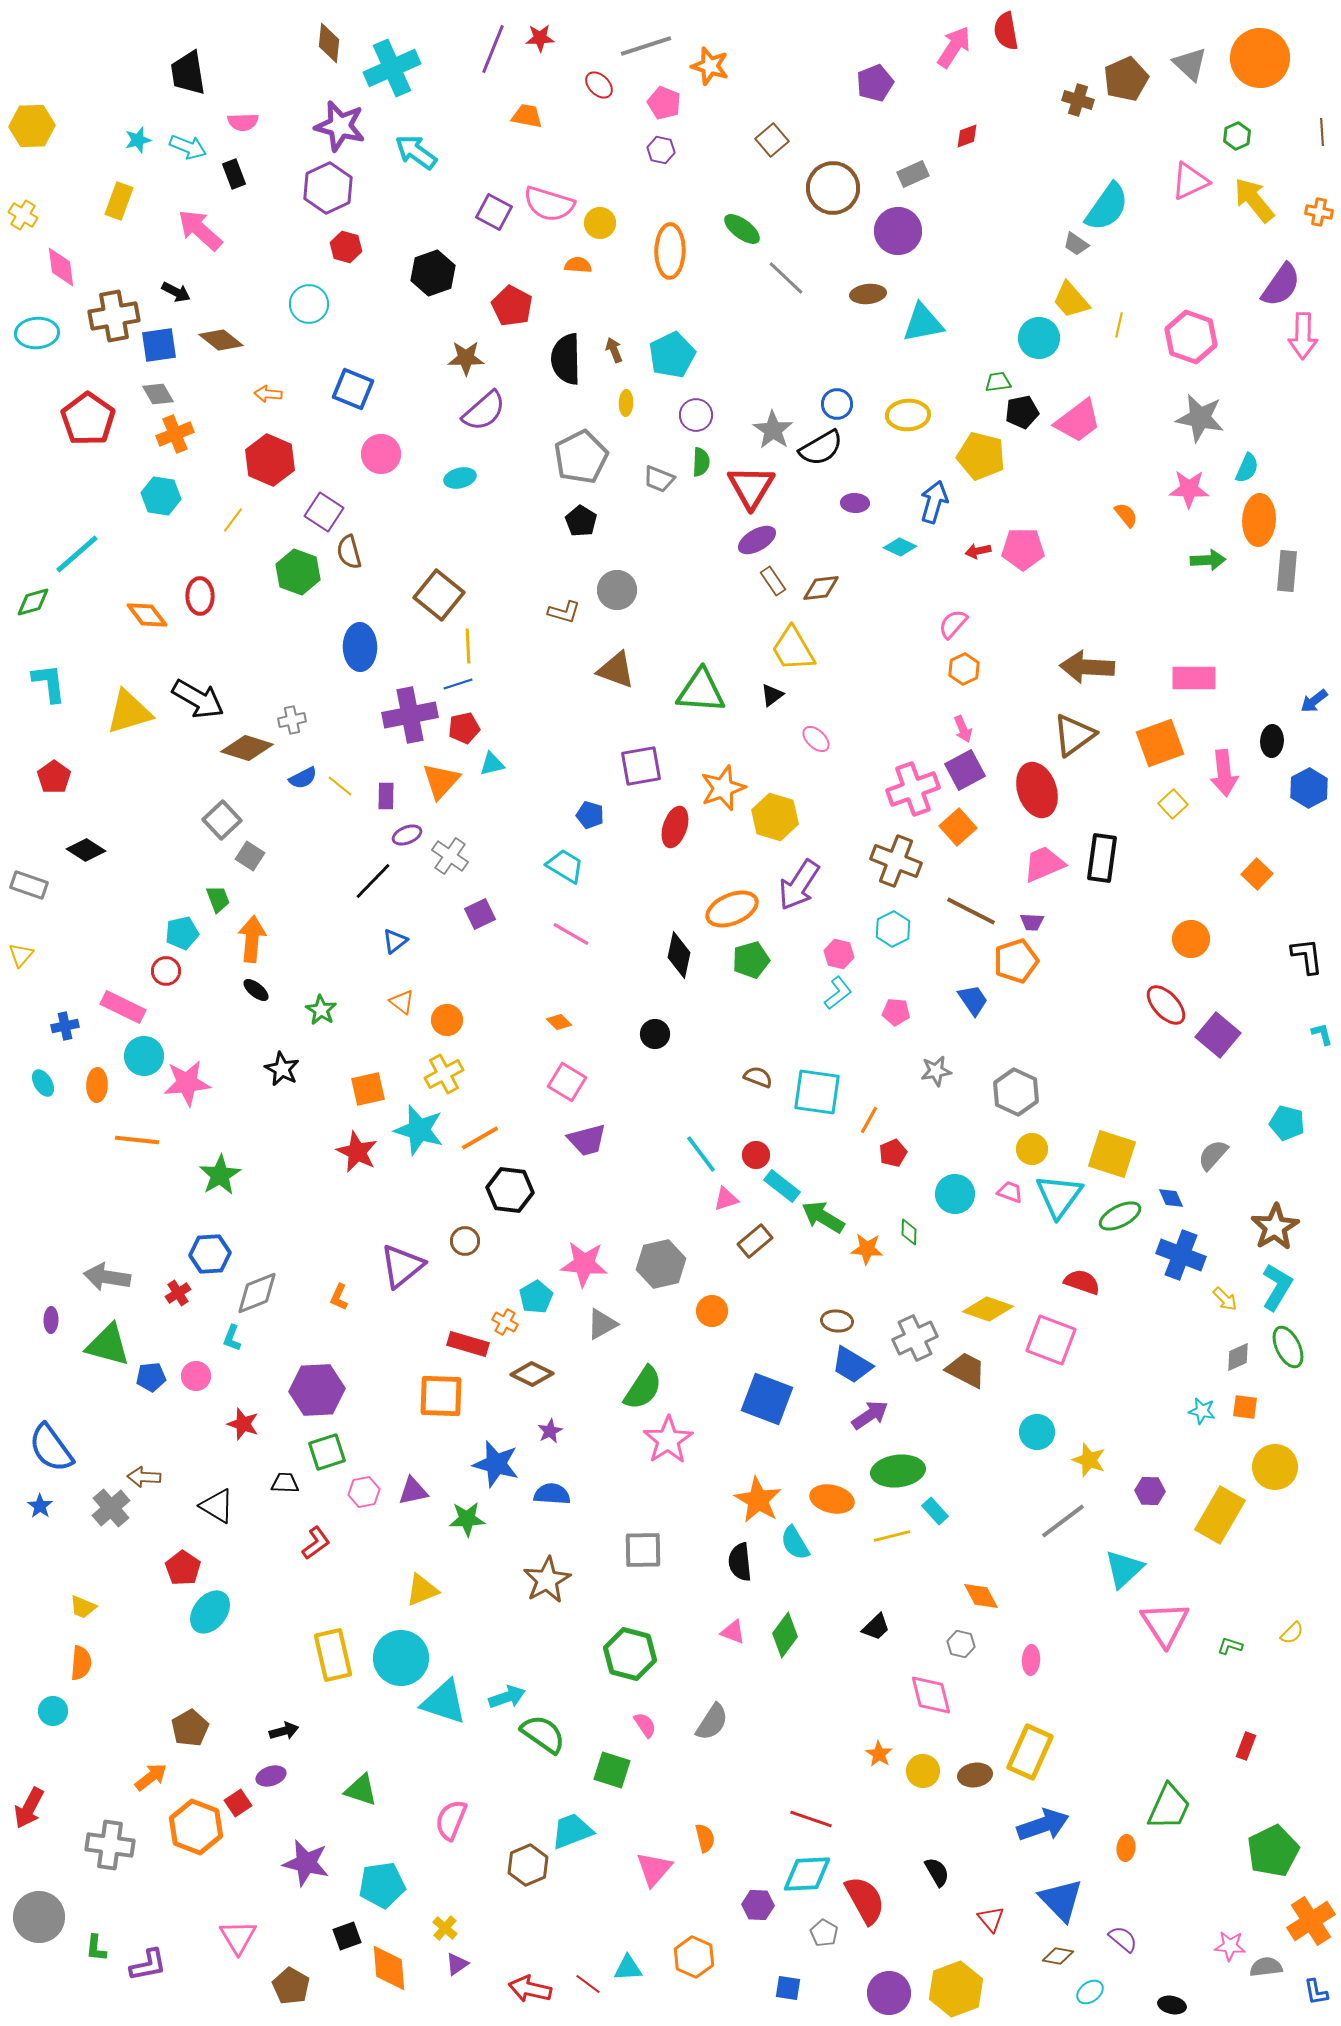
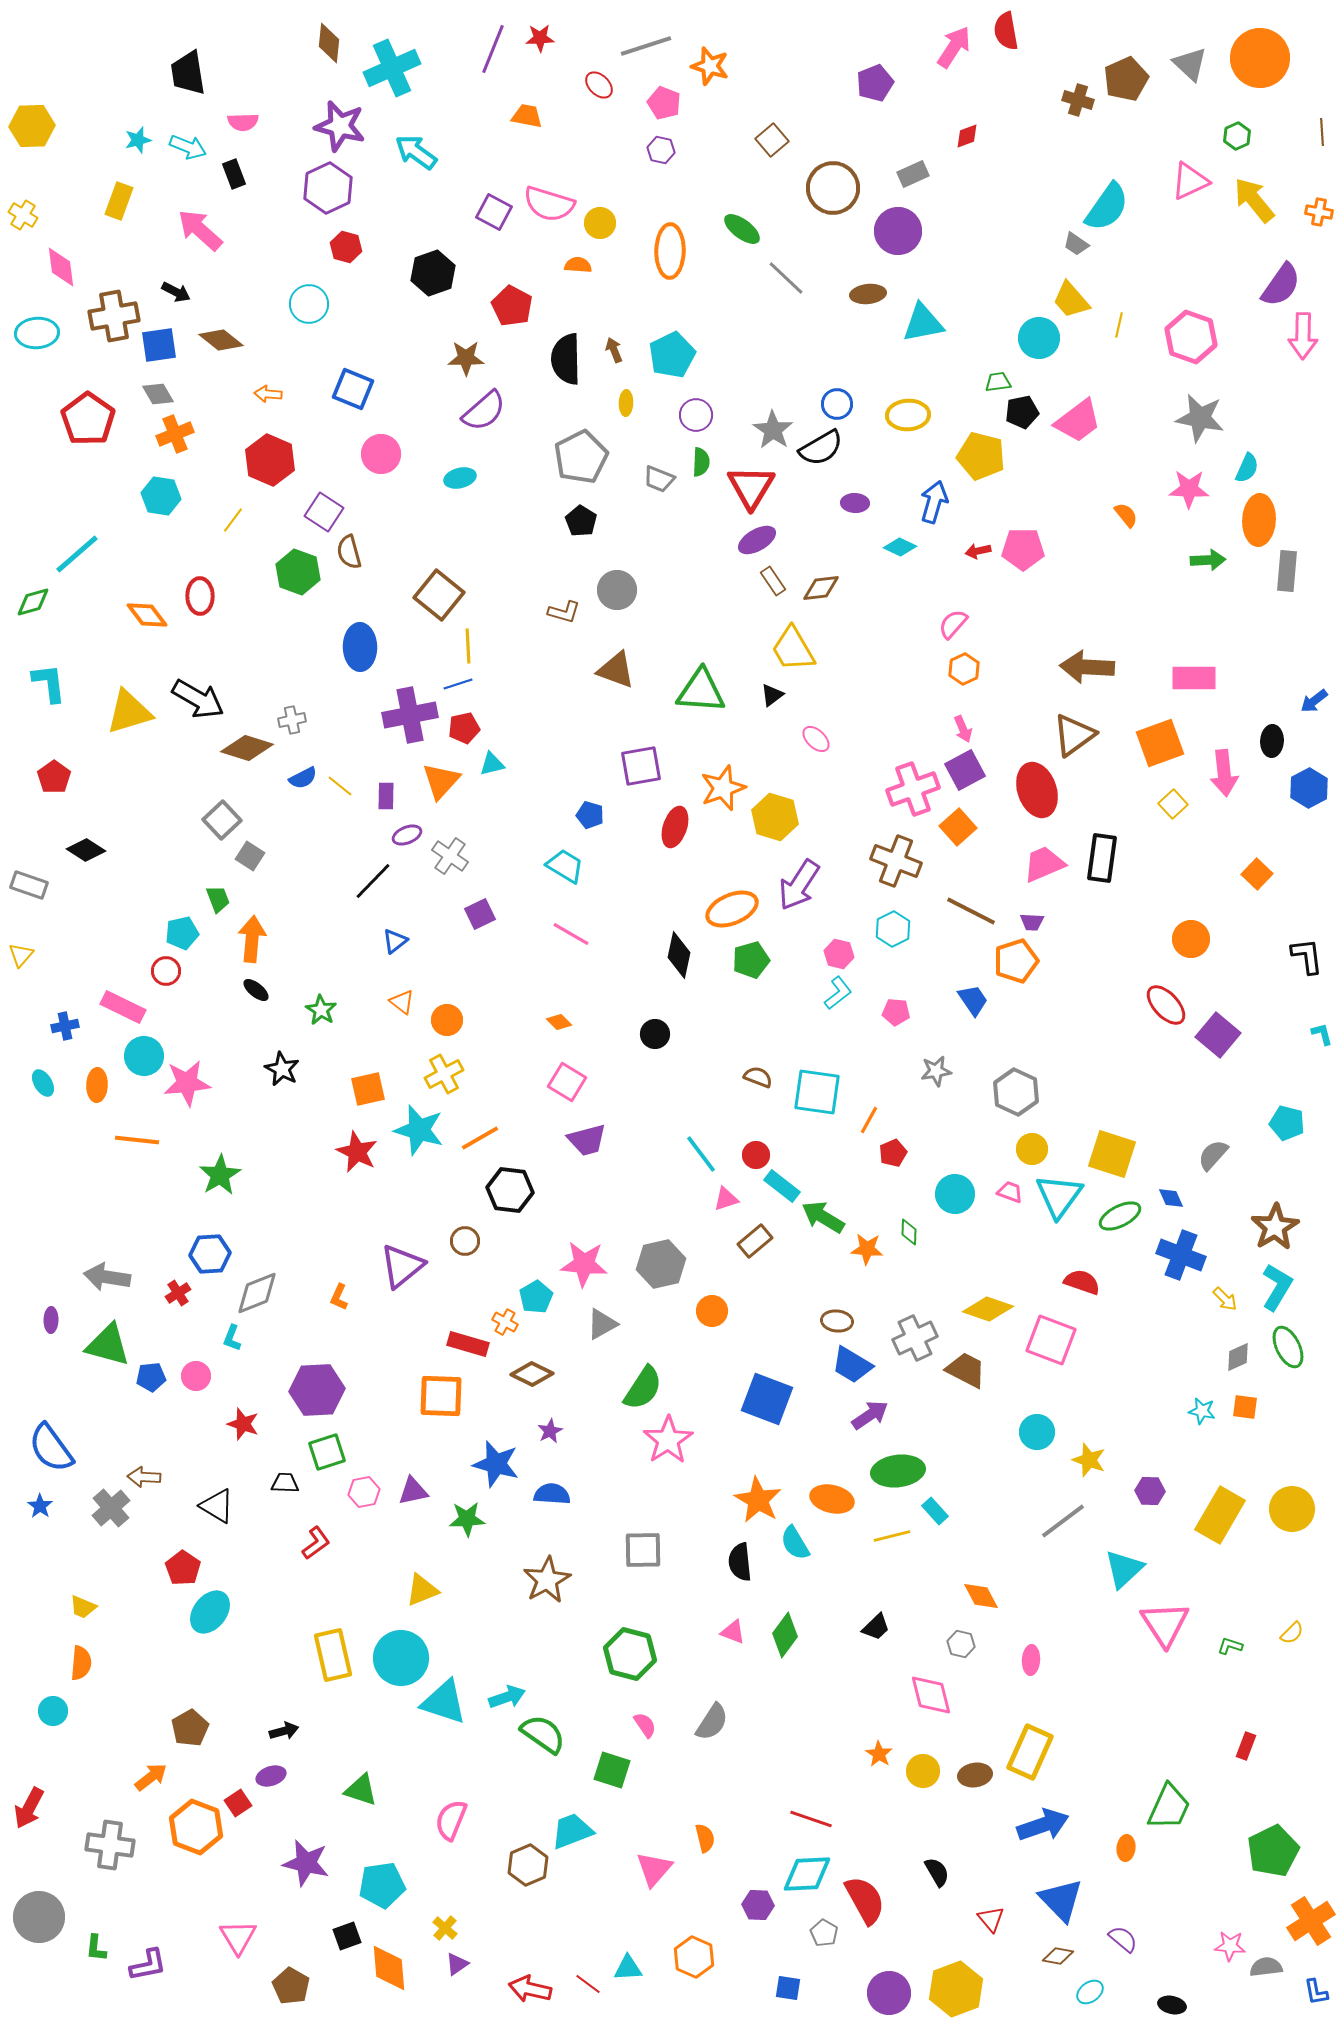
yellow circle at (1275, 1467): moved 17 px right, 42 px down
